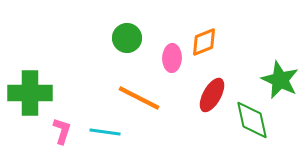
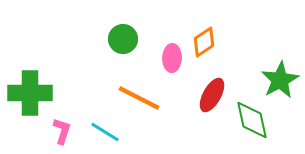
green circle: moved 4 px left, 1 px down
orange diamond: rotated 12 degrees counterclockwise
green star: rotated 18 degrees clockwise
cyan line: rotated 24 degrees clockwise
